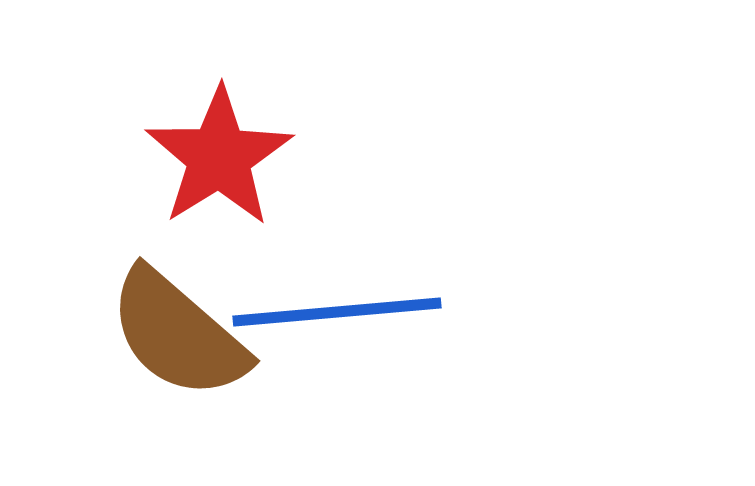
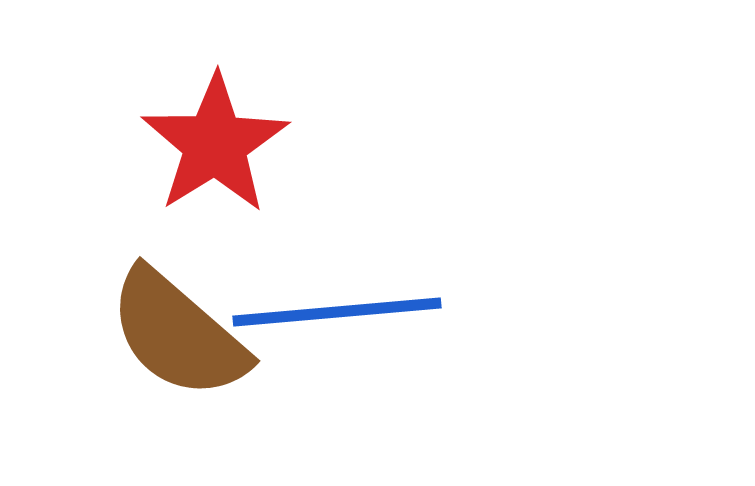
red star: moved 4 px left, 13 px up
